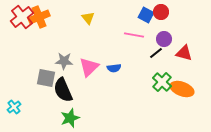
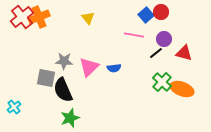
blue square: rotated 21 degrees clockwise
